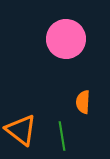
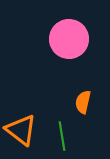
pink circle: moved 3 px right
orange semicircle: rotated 10 degrees clockwise
